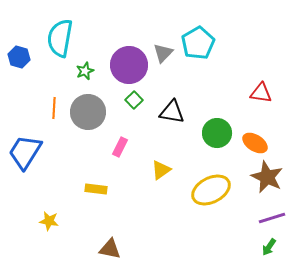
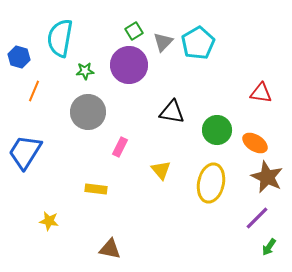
gray triangle: moved 11 px up
green star: rotated 18 degrees clockwise
green square: moved 69 px up; rotated 12 degrees clockwise
orange line: moved 20 px left, 17 px up; rotated 20 degrees clockwise
green circle: moved 3 px up
yellow triangle: rotated 35 degrees counterclockwise
yellow ellipse: moved 7 px up; rotated 51 degrees counterclockwise
purple line: moved 15 px left; rotated 28 degrees counterclockwise
